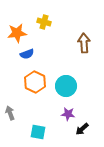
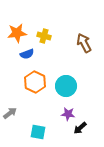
yellow cross: moved 14 px down
brown arrow: rotated 24 degrees counterclockwise
gray arrow: rotated 72 degrees clockwise
black arrow: moved 2 px left, 1 px up
